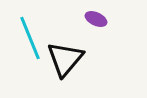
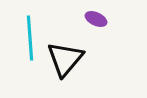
cyan line: rotated 18 degrees clockwise
